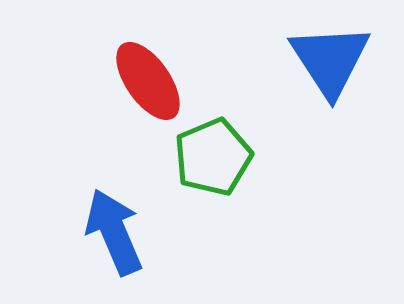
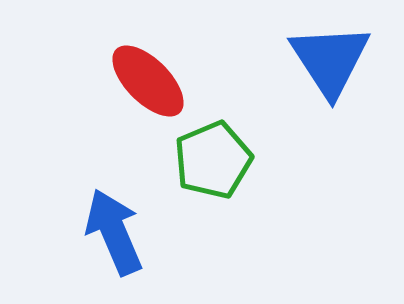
red ellipse: rotated 10 degrees counterclockwise
green pentagon: moved 3 px down
